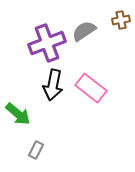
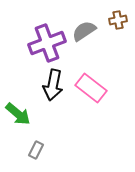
brown cross: moved 3 px left
